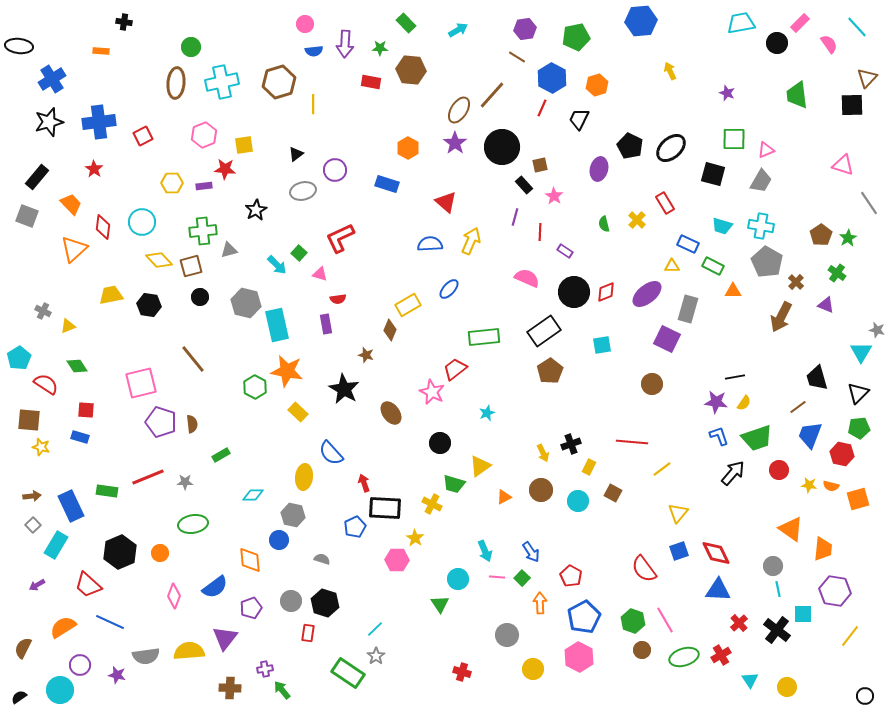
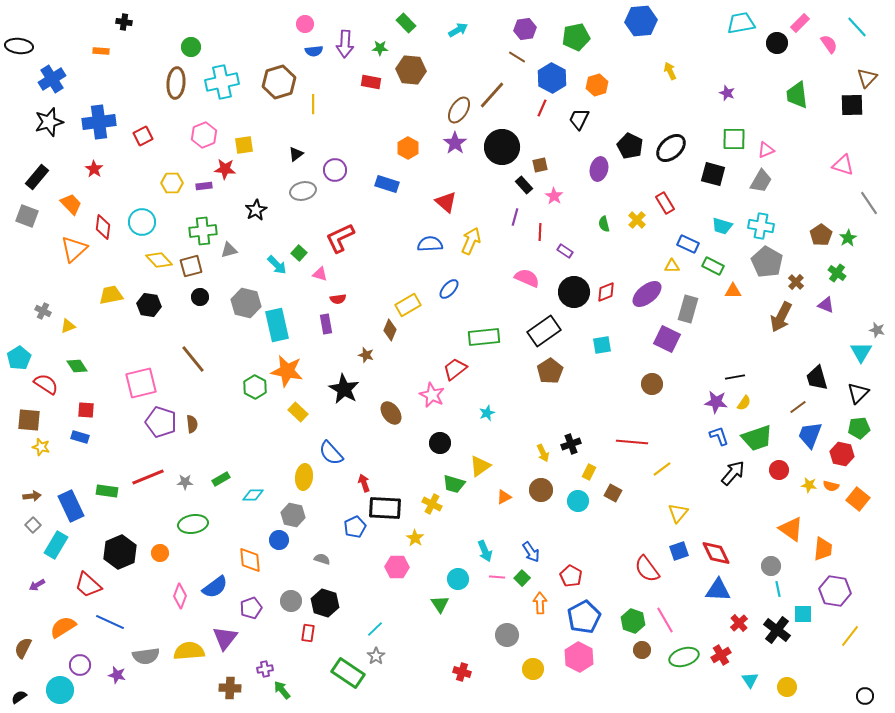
pink star at (432, 392): moved 3 px down
green rectangle at (221, 455): moved 24 px down
yellow rectangle at (589, 467): moved 5 px down
orange square at (858, 499): rotated 35 degrees counterclockwise
pink hexagon at (397, 560): moved 7 px down
gray circle at (773, 566): moved 2 px left
red semicircle at (644, 569): moved 3 px right
pink diamond at (174, 596): moved 6 px right
